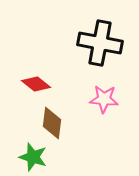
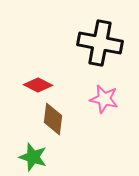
red diamond: moved 2 px right, 1 px down; rotated 12 degrees counterclockwise
pink star: rotated 8 degrees clockwise
brown diamond: moved 1 px right, 4 px up
